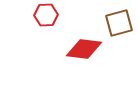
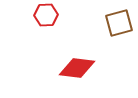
red diamond: moved 7 px left, 19 px down
